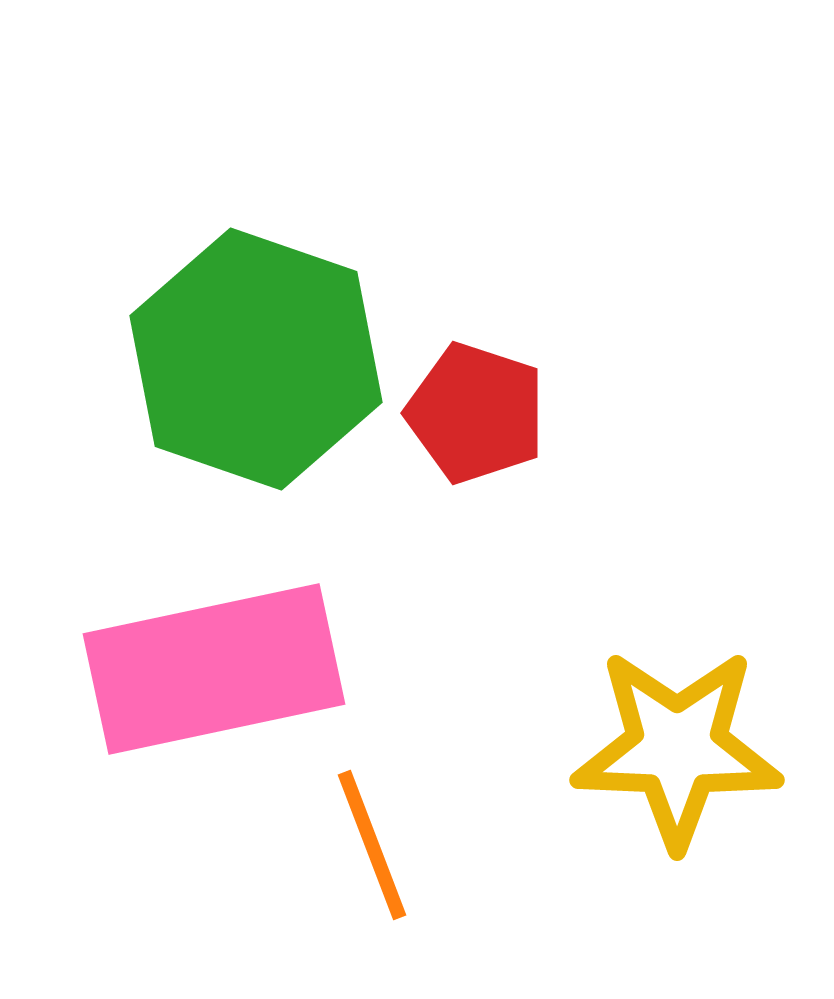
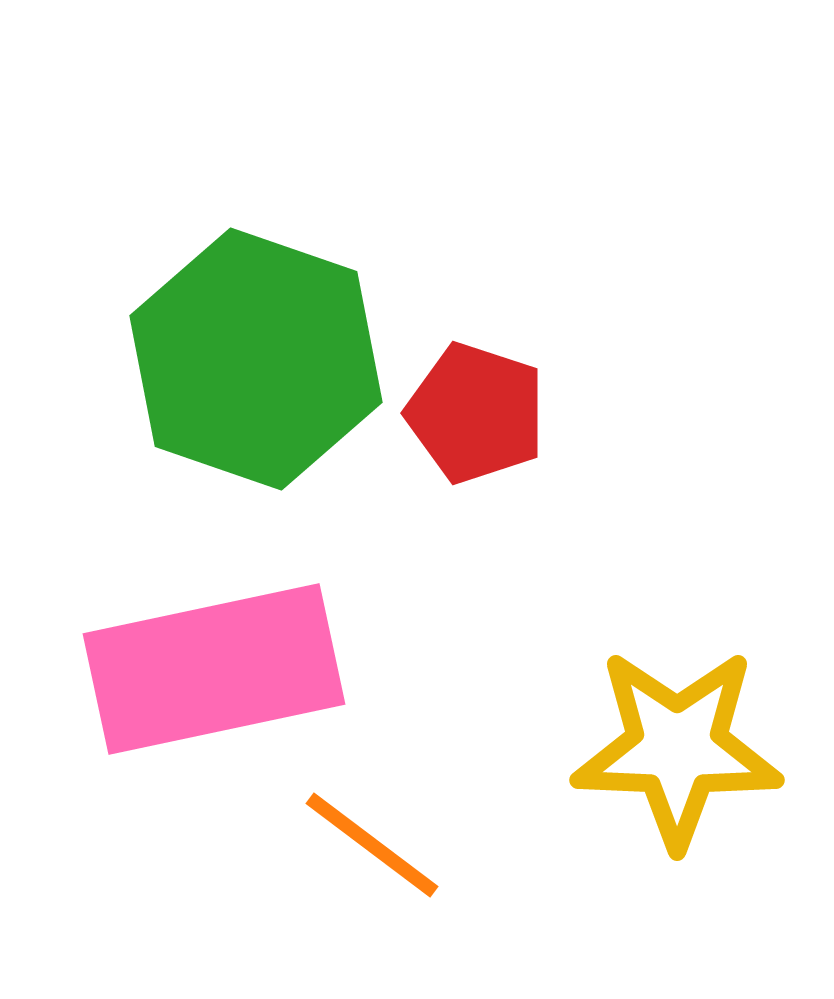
orange line: rotated 32 degrees counterclockwise
